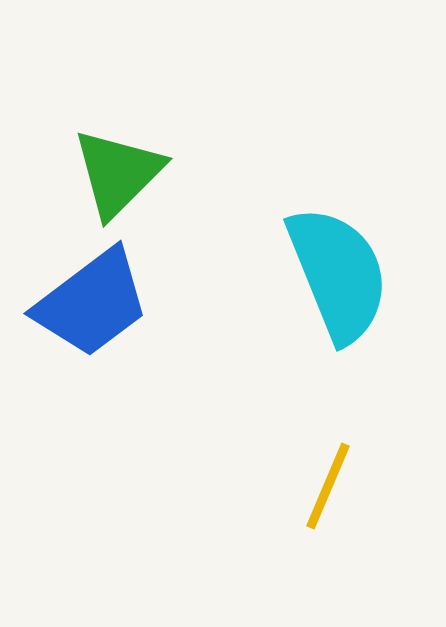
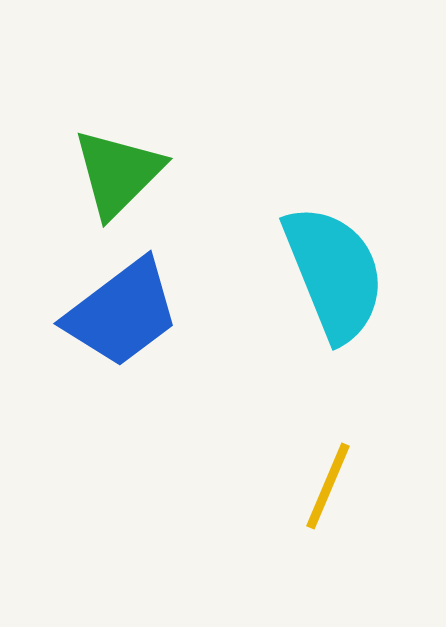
cyan semicircle: moved 4 px left, 1 px up
blue trapezoid: moved 30 px right, 10 px down
